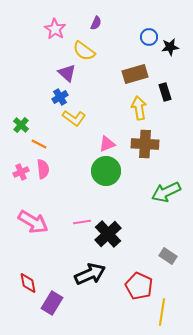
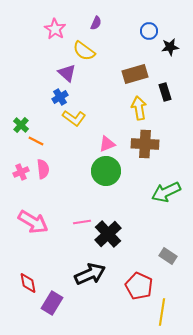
blue circle: moved 6 px up
orange line: moved 3 px left, 3 px up
